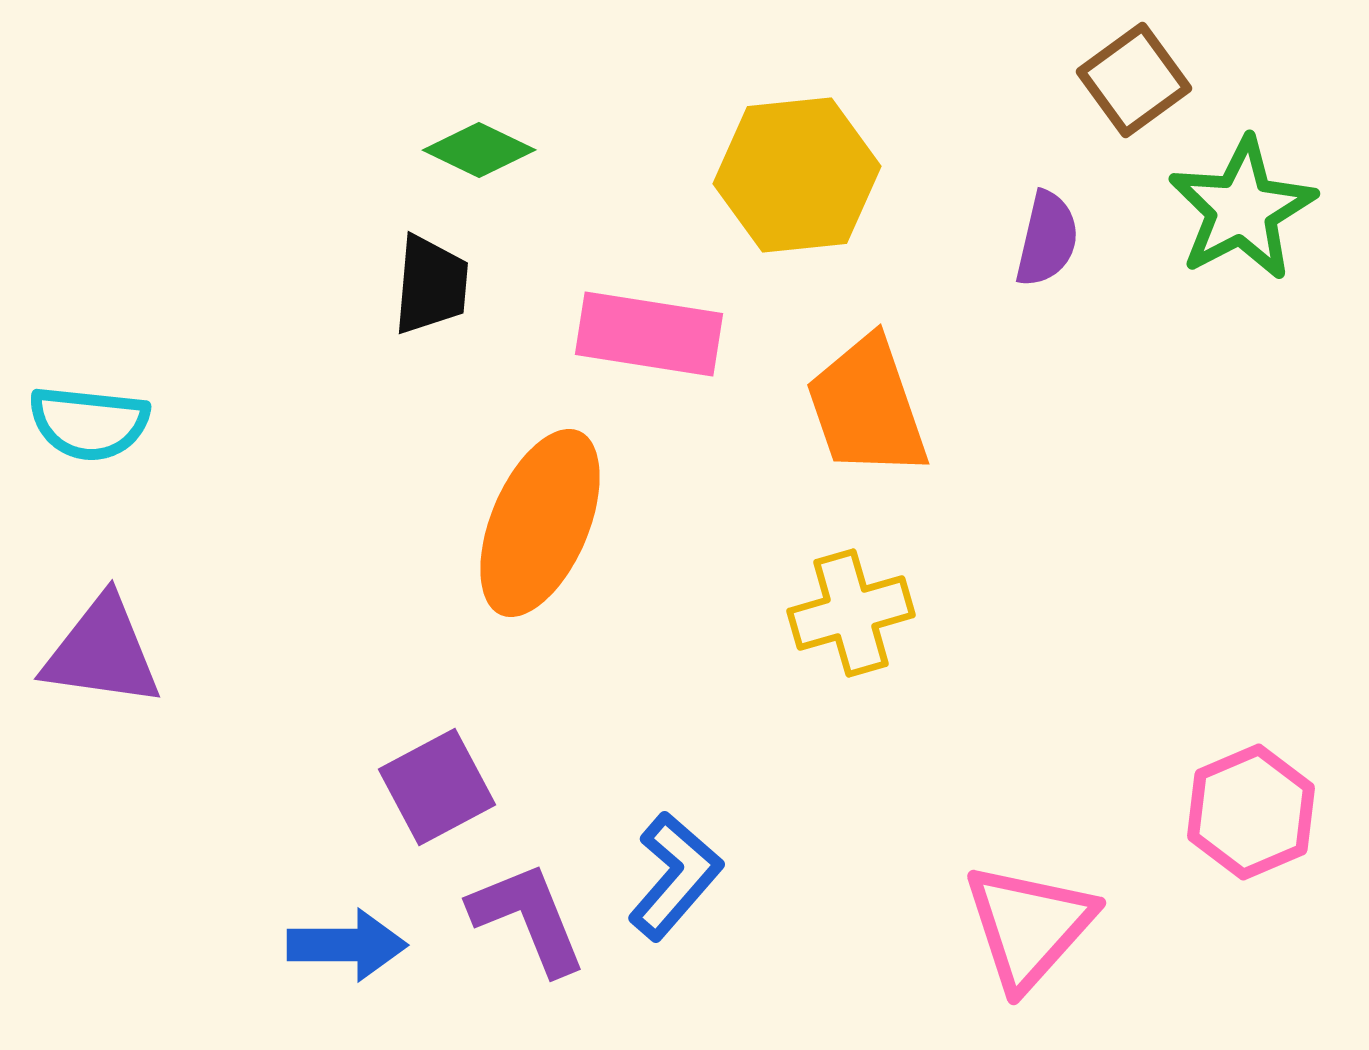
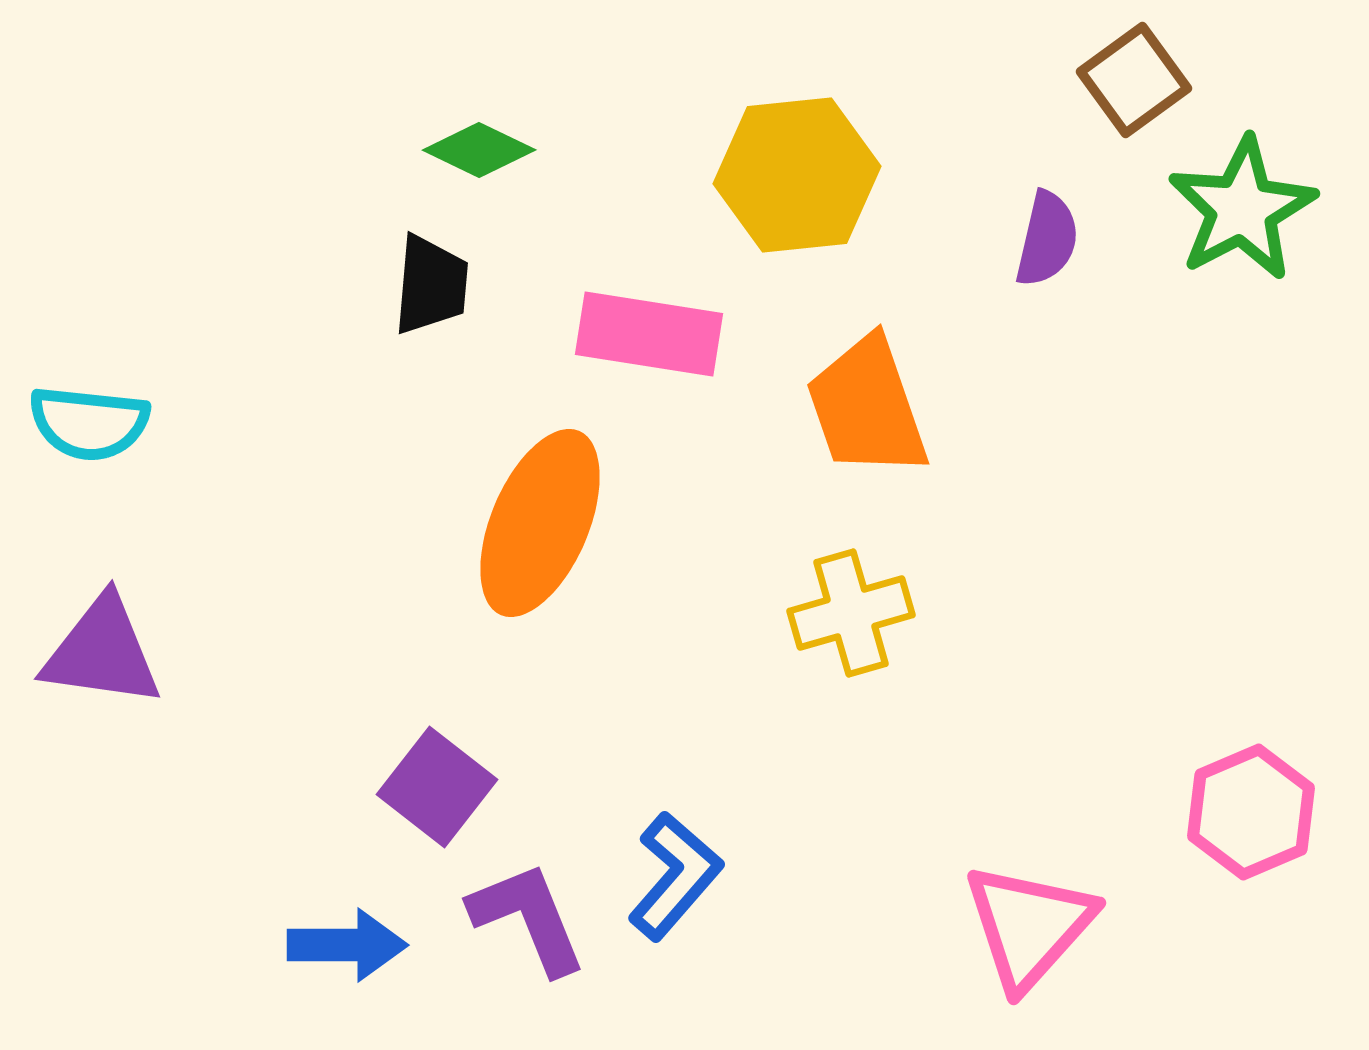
purple square: rotated 24 degrees counterclockwise
